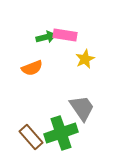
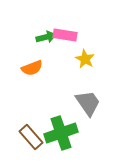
yellow star: rotated 18 degrees counterclockwise
gray trapezoid: moved 6 px right, 5 px up
